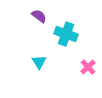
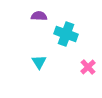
purple semicircle: rotated 35 degrees counterclockwise
